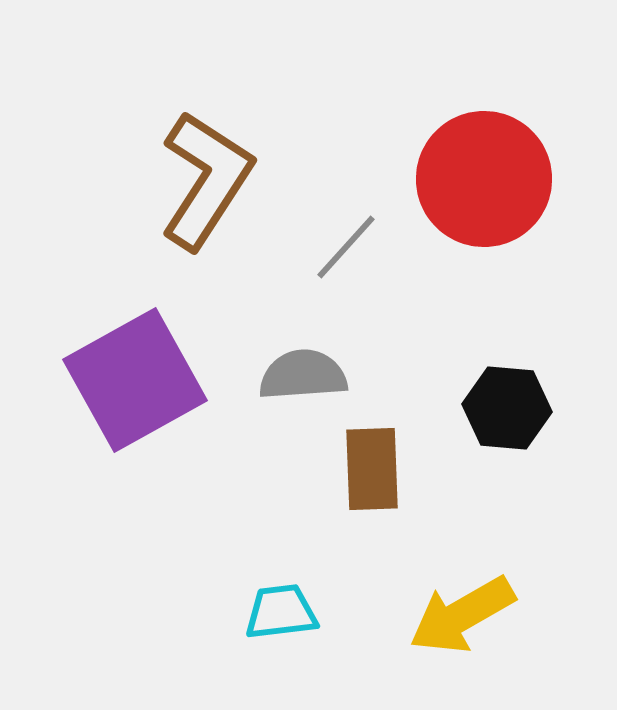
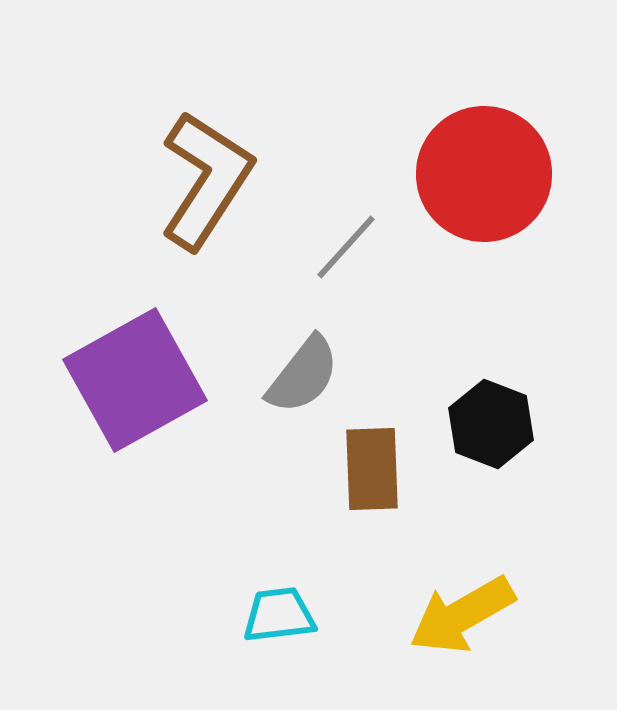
red circle: moved 5 px up
gray semicircle: rotated 132 degrees clockwise
black hexagon: moved 16 px left, 16 px down; rotated 16 degrees clockwise
cyan trapezoid: moved 2 px left, 3 px down
